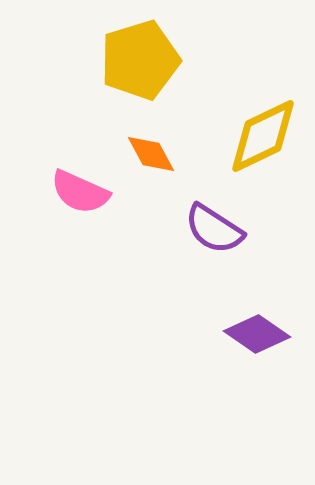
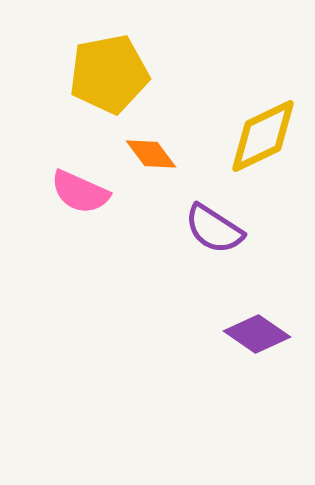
yellow pentagon: moved 31 px left, 14 px down; rotated 6 degrees clockwise
orange diamond: rotated 8 degrees counterclockwise
